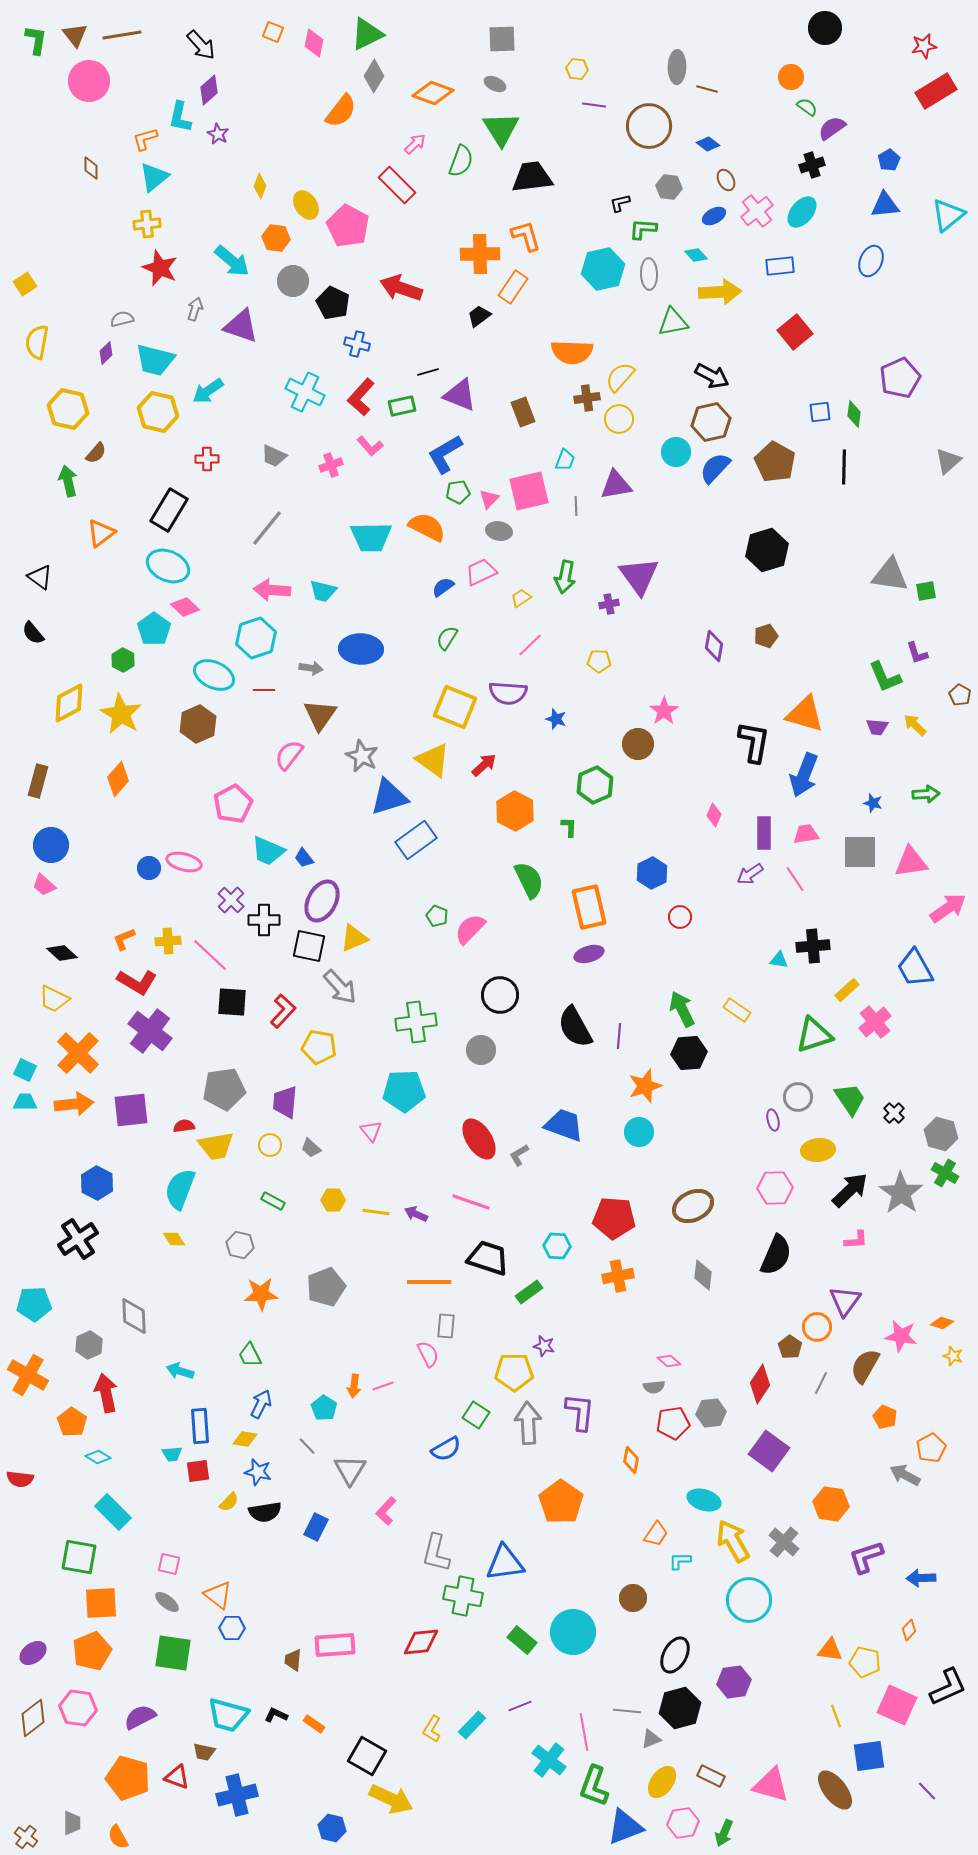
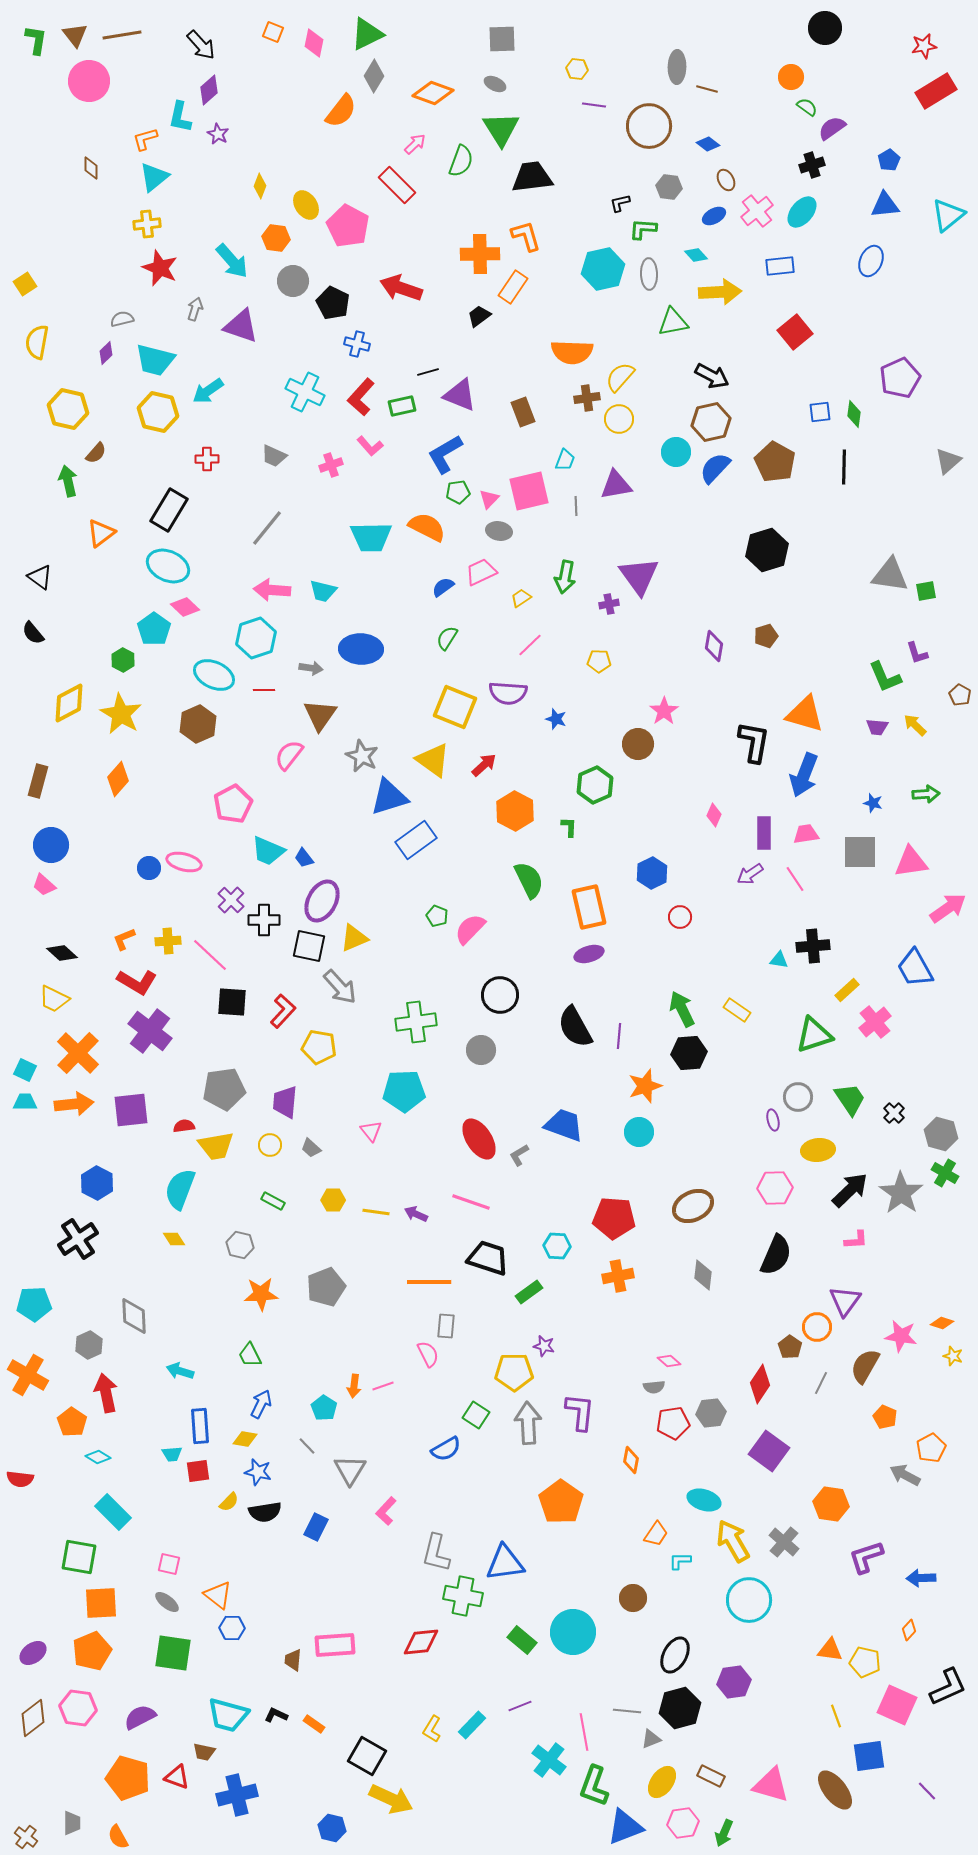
cyan arrow at (232, 261): rotated 9 degrees clockwise
